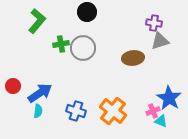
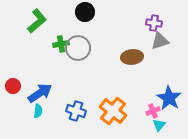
black circle: moved 2 px left
green L-shape: rotated 10 degrees clockwise
gray circle: moved 5 px left
brown ellipse: moved 1 px left, 1 px up
cyan triangle: moved 2 px left, 4 px down; rotated 48 degrees clockwise
